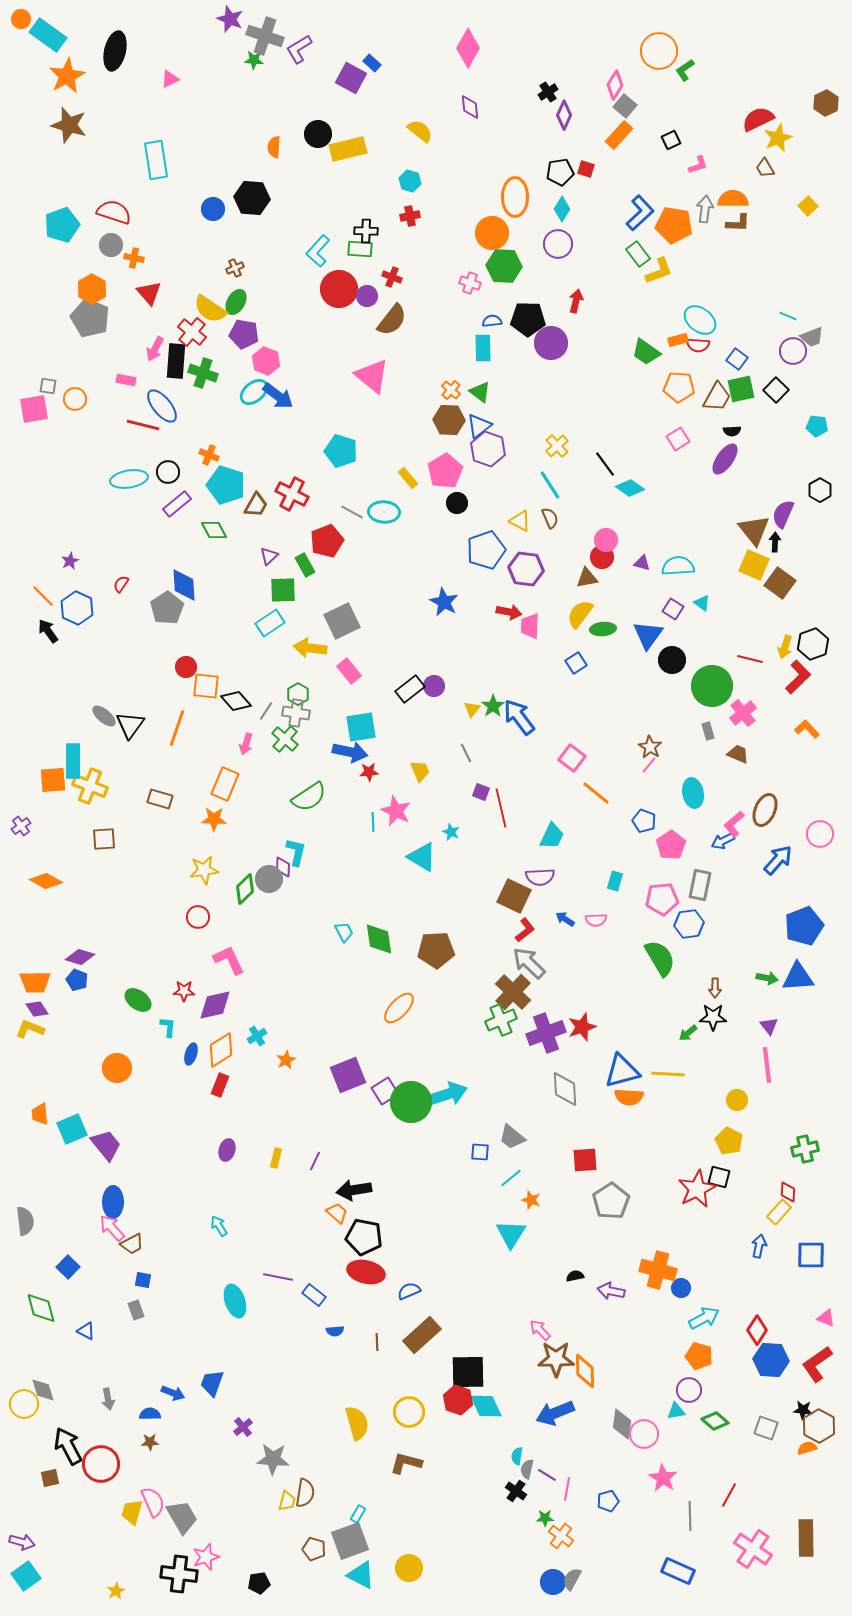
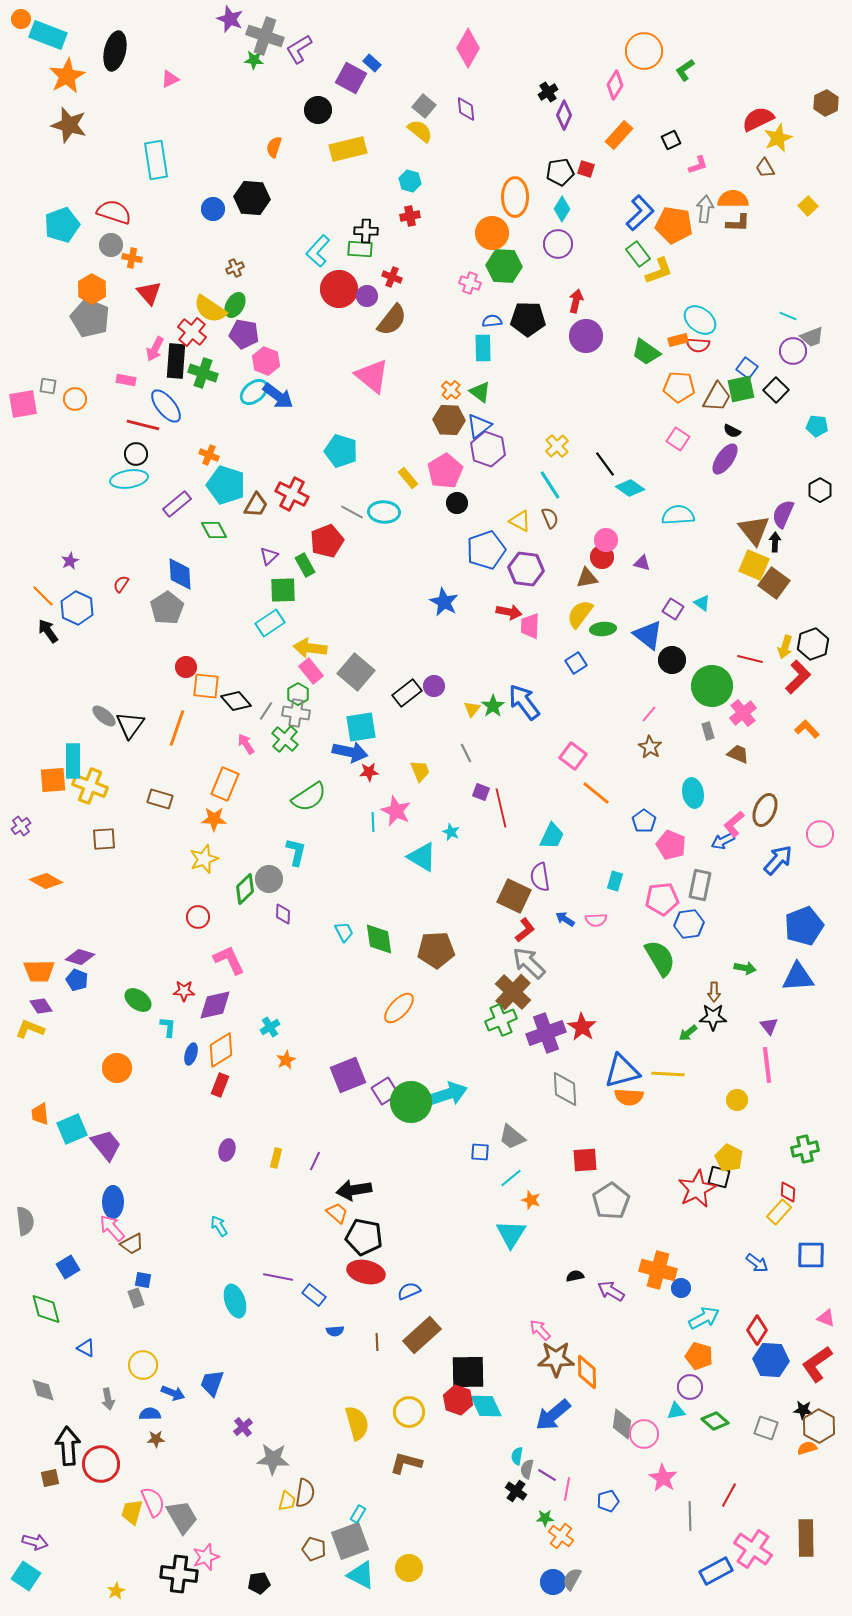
cyan rectangle at (48, 35): rotated 15 degrees counterclockwise
orange circle at (659, 51): moved 15 px left
gray square at (625, 106): moved 201 px left
purple diamond at (470, 107): moved 4 px left, 2 px down
black circle at (318, 134): moved 24 px up
orange semicircle at (274, 147): rotated 15 degrees clockwise
orange cross at (134, 258): moved 2 px left
green ellipse at (236, 302): moved 1 px left, 3 px down
purple circle at (551, 343): moved 35 px right, 7 px up
blue square at (737, 359): moved 10 px right, 9 px down
blue ellipse at (162, 406): moved 4 px right
pink square at (34, 409): moved 11 px left, 5 px up
black semicircle at (732, 431): rotated 30 degrees clockwise
pink square at (678, 439): rotated 25 degrees counterclockwise
black circle at (168, 472): moved 32 px left, 18 px up
cyan semicircle at (678, 566): moved 51 px up
brown square at (780, 583): moved 6 px left
blue diamond at (184, 585): moved 4 px left, 11 px up
gray square at (342, 621): moved 14 px right, 51 px down; rotated 24 degrees counterclockwise
blue triangle at (648, 635): rotated 28 degrees counterclockwise
pink rectangle at (349, 671): moved 38 px left
black rectangle at (410, 689): moved 3 px left, 4 px down
blue arrow at (519, 717): moved 5 px right, 15 px up
pink arrow at (246, 744): rotated 130 degrees clockwise
pink square at (572, 758): moved 1 px right, 2 px up
pink line at (649, 765): moved 51 px up
blue pentagon at (644, 821): rotated 15 degrees clockwise
pink pentagon at (671, 845): rotated 16 degrees counterclockwise
purple diamond at (283, 867): moved 47 px down
yellow star at (204, 870): moved 11 px up; rotated 12 degrees counterclockwise
purple semicircle at (540, 877): rotated 84 degrees clockwise
green arrow at (767, 978): moved 22 px left, 10 px up
orange trapezoid at (35, 982): moved 4 px right, 11 px up
brown arrow at (715, 988): moved 1 px left, 4 px down
purple diamond at (37, 1009): moved 4 px right, 3 px up
red star at (582, 1027): rotated 20 degrees counterclockwise
cyan cross at (257, 1036): moved 13 px right, 9 px up
yellow pentagon at (729, 1141): moved 17 px down
blue arrow at (759, 1246): moved 2 px left, 17 px down; rotated 115 degrees clockwise
blue square at (68, 1267): rotated 15 degrees clockwise
purple arrow at (611, 1291): rotated 20 degrees clockwise
green diamond at (41, 1308): moved 5 px right, 1 px down
gray rectangle at (136, 1310): moved 12 px up
blue triangle at (86, 1331): moved 17 px down
orange diamond at (585, 1371): moved 2 px right, 1 px down
purple circle at (689, 1390): moved 1 px right, 3 px up
yellow circle at (24, 1404): moved 119 px right, 39 px up
blue arrow at (555, 1413): moved 2 px left, 2 px down; rotated 18 degrees counterclockwise
brown star at (150, 1442): moved 6 px right, 3 px up
black arrow at (68, 1446): rotated 24 degrees clockwise
purple arrow at (22, 1542): moved 13 px right
blue rectangle at (678, 1571): moved 38 px right; rotated 52 degrees counterclockwise
cyan square at (26, 1576): rotated 20 degrees counterclockwise
